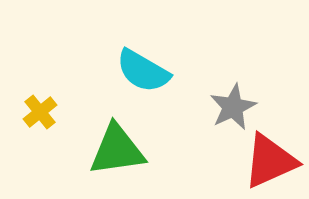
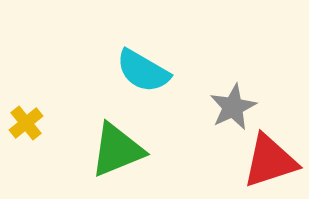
yellow cross: moved 14 px left, 11 px down
green triangle: rotated 14 degrees counterclockwise
red triangle: rotated 6 degrees clockwise
